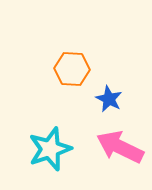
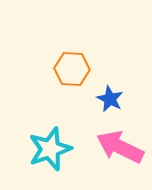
blue star: moved 1 px right
